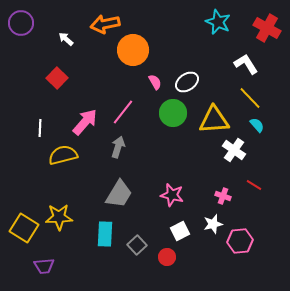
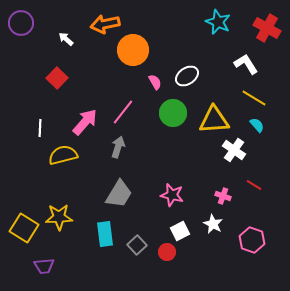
white ellipse: moved 6 px up
yellow line: moved 4 px right; rotated 15 degrees counterclockwise
white star: rotated 30 degrees counterclockwise
cyan rectangle: rotated 10 degrees counterclockwise
pink hexagon: moved 12 px right, 1 px up; rotated 25 degrees clockwise
red circle: moved 5 px up
